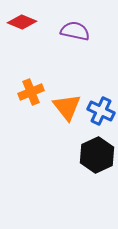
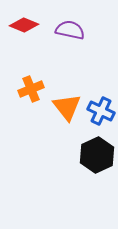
red diamond: moved 2 px right, 3 px down
purple semicircle: moved 5 px left, 1 px up
orange cross: moved 3 px up
